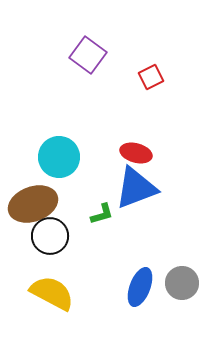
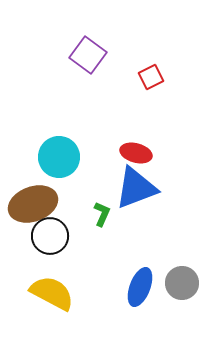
green L-shape: rotated 50 degrees counterclockwise
